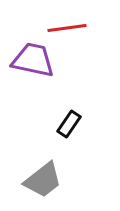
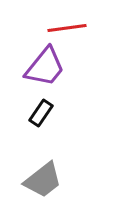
purple trapezoid: moved 12 px right, 7 px down; rotated 117 degrees clockwise
black rectangle: moved 28 px left, 11 px up
